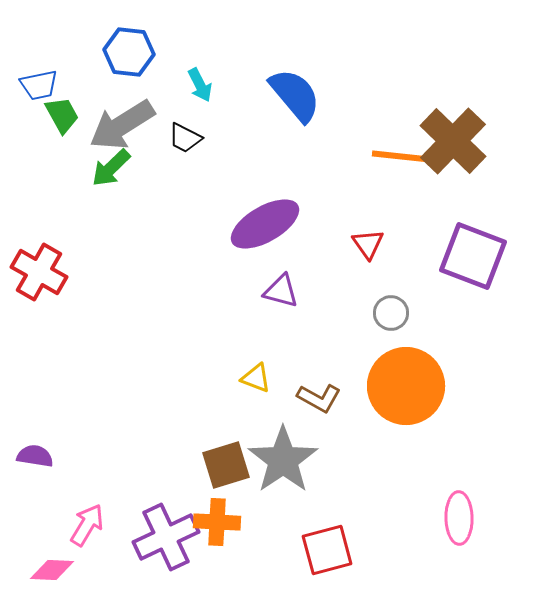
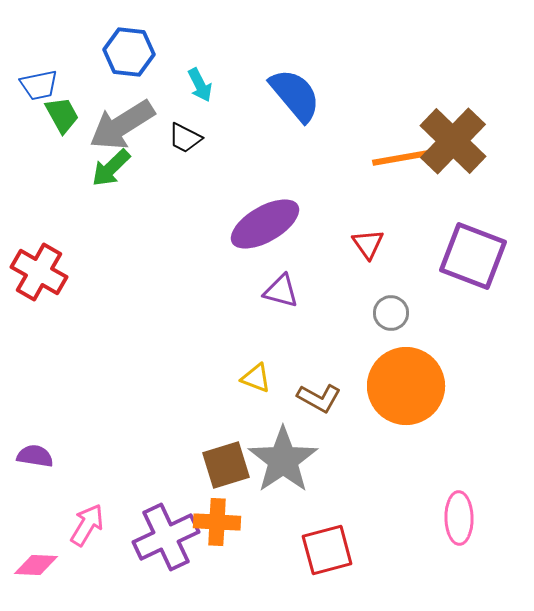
orange line: rotated 16 degrees counterclockwise
pink diamond: moved 16 px left, 5 px up
